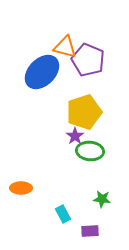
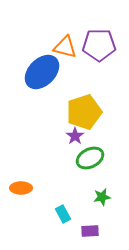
purple pentagon: moved 11 px right, 15 px up; rotated 24 degrees counterclockwise
green ellipse: moved 7 px down; rotated 32 degrees counterclockwise
green star: moved 2 px up; rotated 18 degrees counterclockwise
